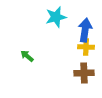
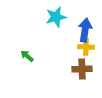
brown cross: moved 2 px left, 4 px up
